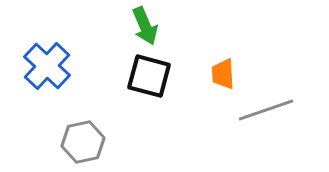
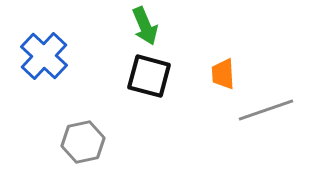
blue cross: moved 3 px left, 10 px up
